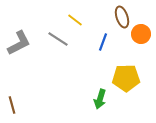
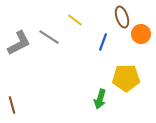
gray line: moved 9 px left, 2 px up
